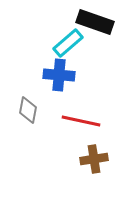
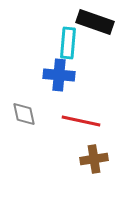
cyan rectangle: rotated 44 degrees counterclockwise
gray diamond: moved 4 px left, 4 px down; rotated 24 degrees counterclockwise
